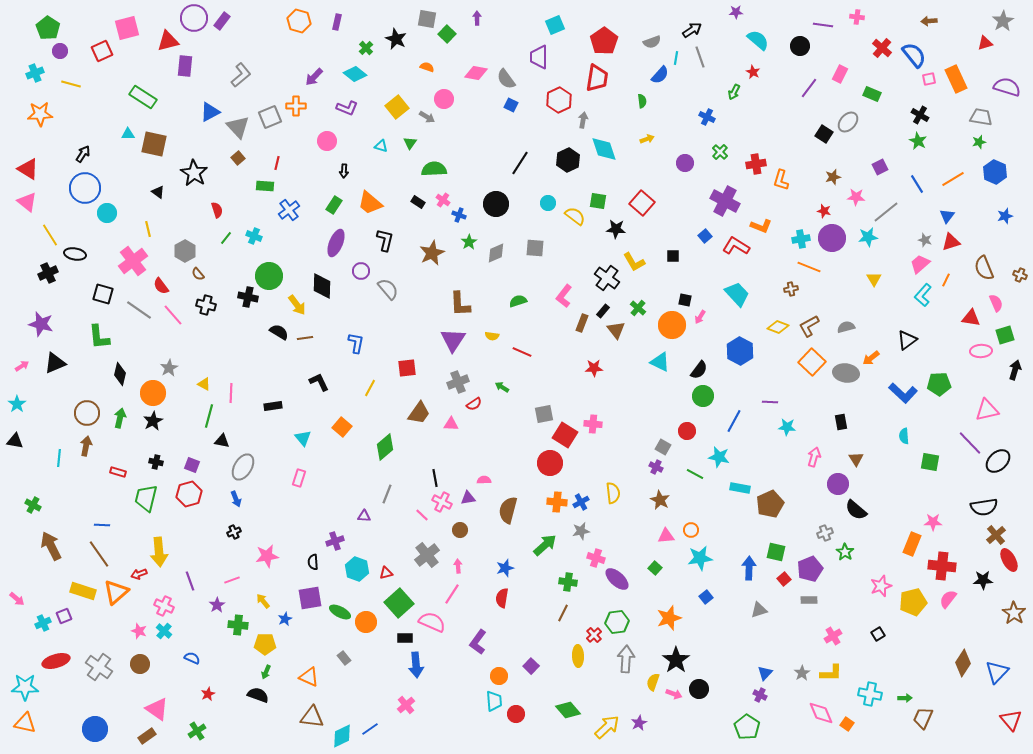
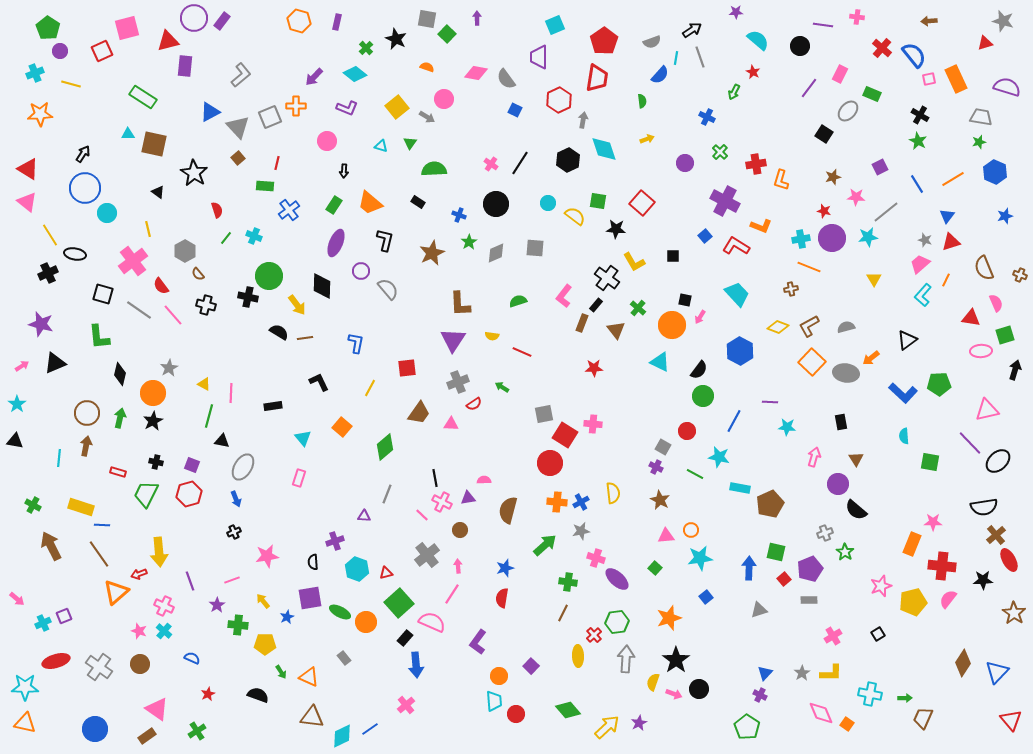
gray star at (1003, 21): rotated 25 degrees counterclockwise
blue square at (511, 105): moved 4 px right, 5 px down
gray ellipse at (848, 122): moved 11 px up
pink cross at (443, 200): moved 48 px right, 36 px up
black rectangle at (603, 311): moved 7 px left, 6 px up
green trapezoid at (146, 498): moved 4 px up; rotated 12 degrees clockwise
yellow rectangle at (83, 591): moved 2 px left, 84 px up
blue star at (285, 619): moved 2 px right, 2 px up
black rectangle at (405, 638): rotated 49 degrees counterclockwise
green arrow at (266, 672): moved 15 px right; rotated 56 degrees counterclockwise
